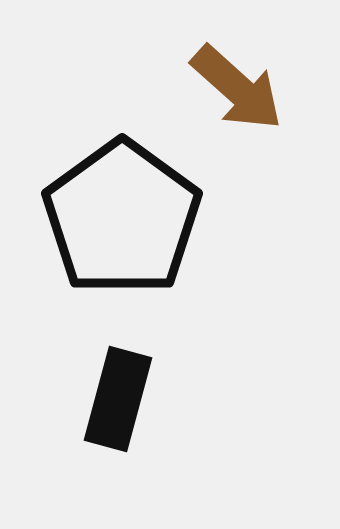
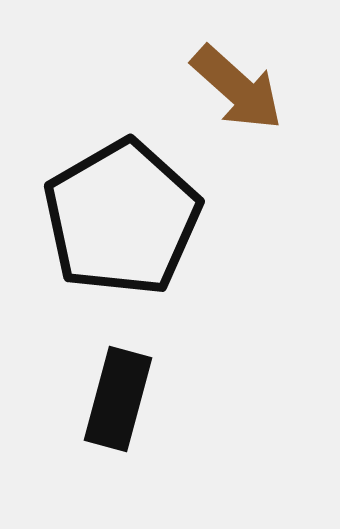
black pentagon: rotated 6 degrees clockwise
